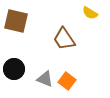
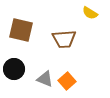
brown square: moved 5 px right, 9 px down
brown trapezoid: rotated 60 degrees counterclockwise
orange square: rotated 12 degrees clockwise
